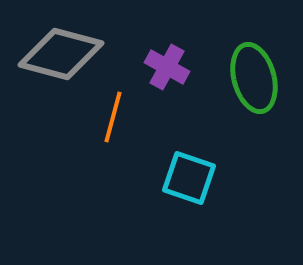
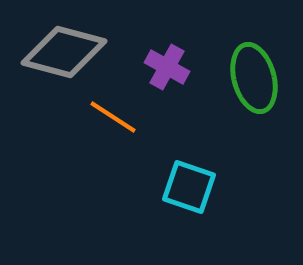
gray diamond: moved 3 px right, 2 px up
orange line: rotated 72 degrees counterclockwise
cyan square: moved 9 px down
